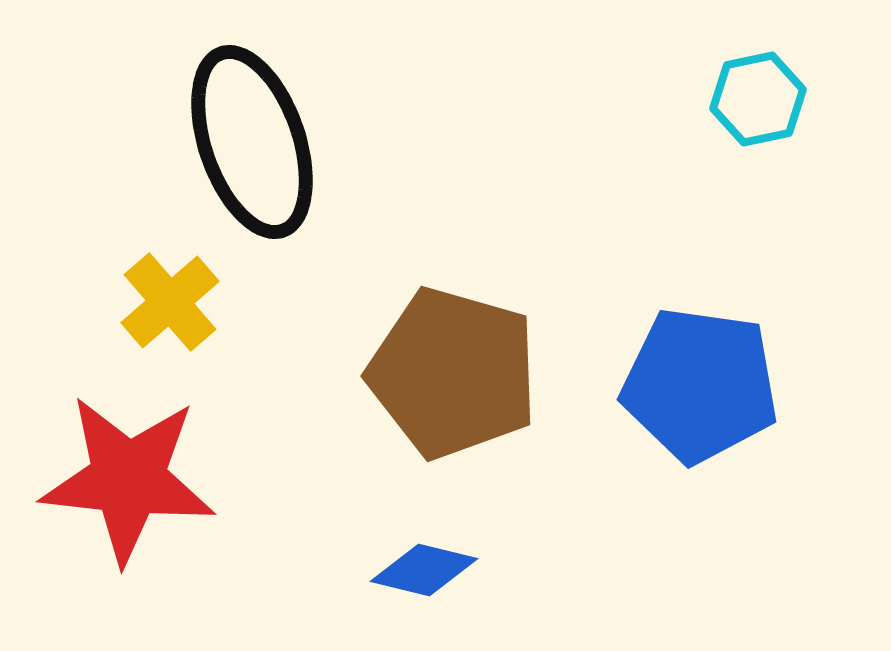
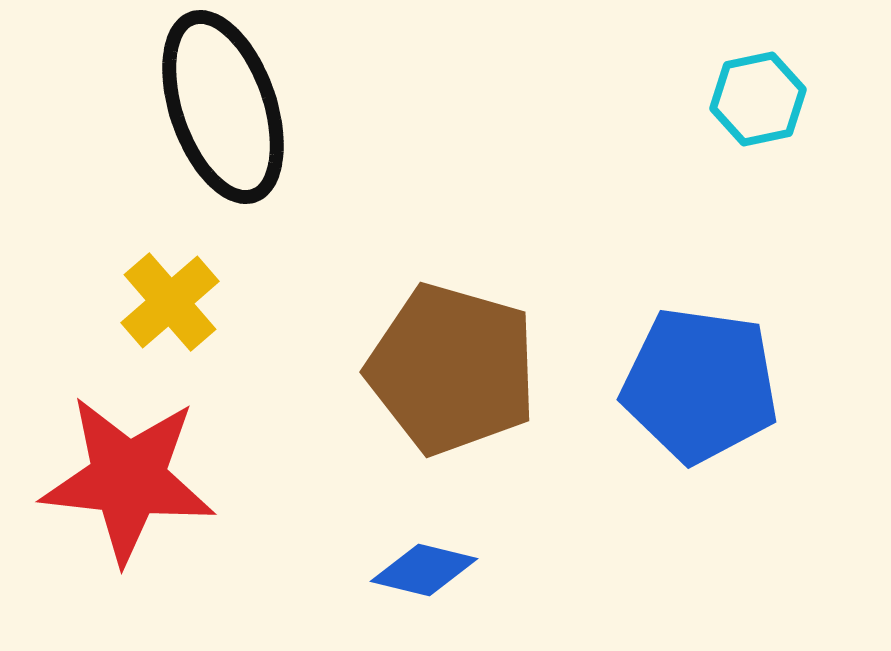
black ellipse: moved 29 px left, 35 px up
brown pentagon: moved 1 px left, 4 px up
